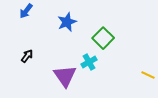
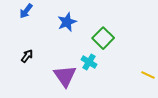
cyan cross: rotated 28 degrees counterclockwise
